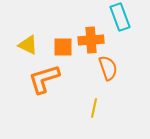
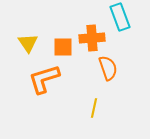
orange cross: moved 1 px right, 2 px up
yellow triangle: moved 2 px up; rotated 30 degrees clockwise
